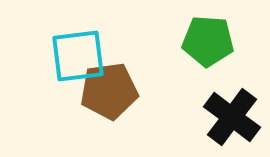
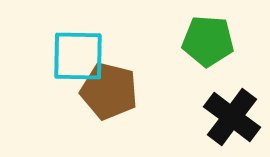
cyan square: rotated 8 degrees clockwise
brown pentagon: rotated 22 degrees clockwise
